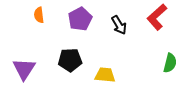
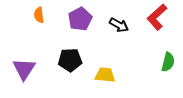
black arrow: rotated 30 degrees counterclockwise
green semicircle: moved 2 px left, 1 px up
